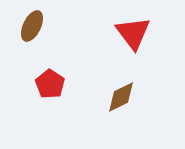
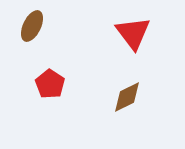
brown diamond: moved 6 px right
